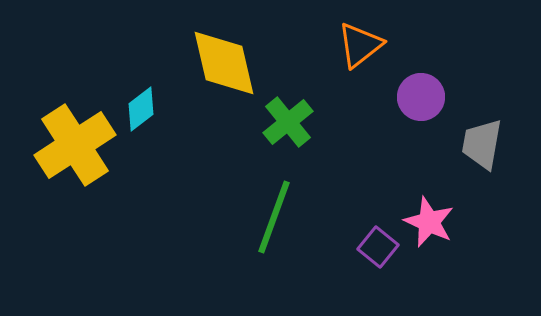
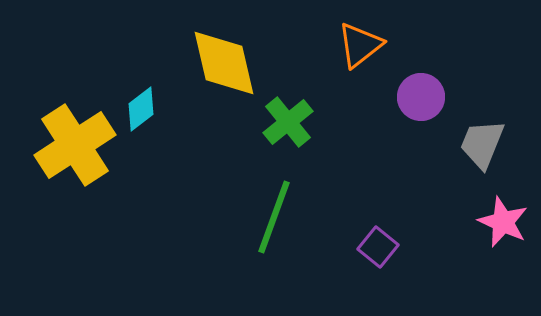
gray trapezoid: rotated 12 degrees clockwise
pink star: moved 74 px right
